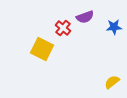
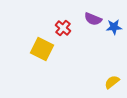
purple semicircle: moved 8 px right, 2 px down; rotated 42 degrees clockwise
